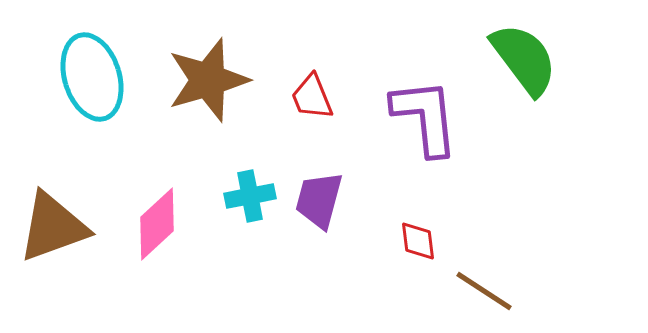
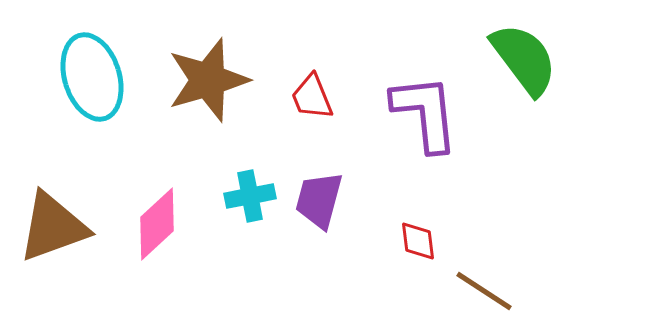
purple L-shape: moved 4 px up
